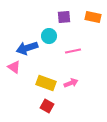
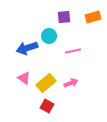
orange rectangle: rotated 28 degrees counterclockwise
pink triangle: moved 10 px right, 11 px down
yellow rectangle: rotated 60 degrees counterclockwise
